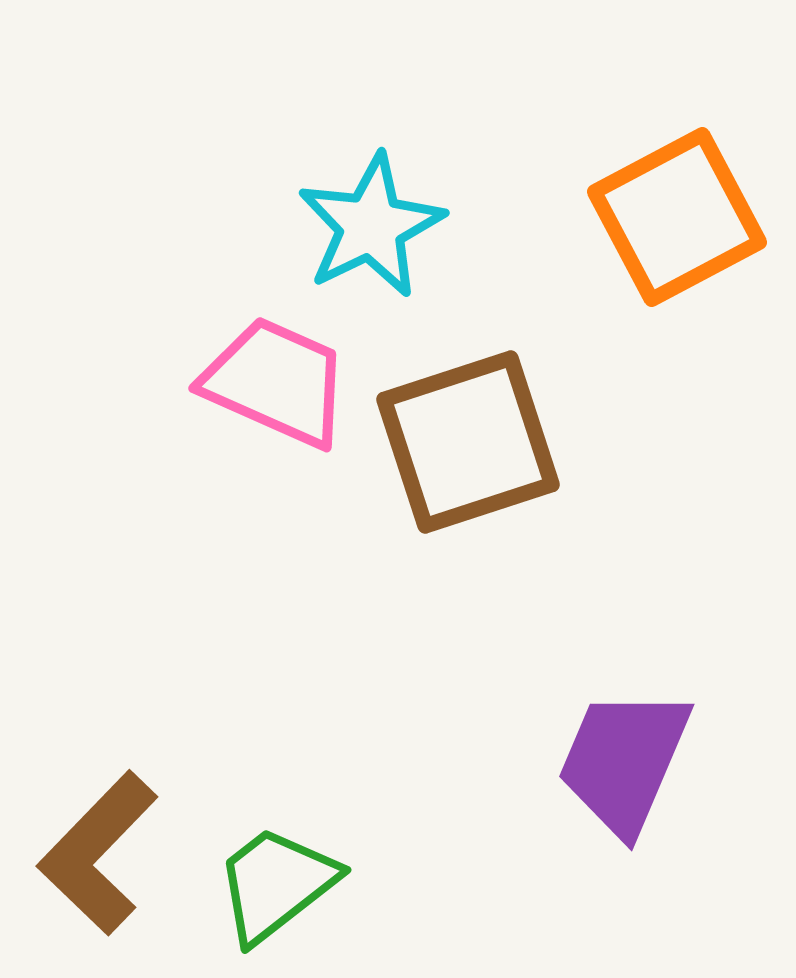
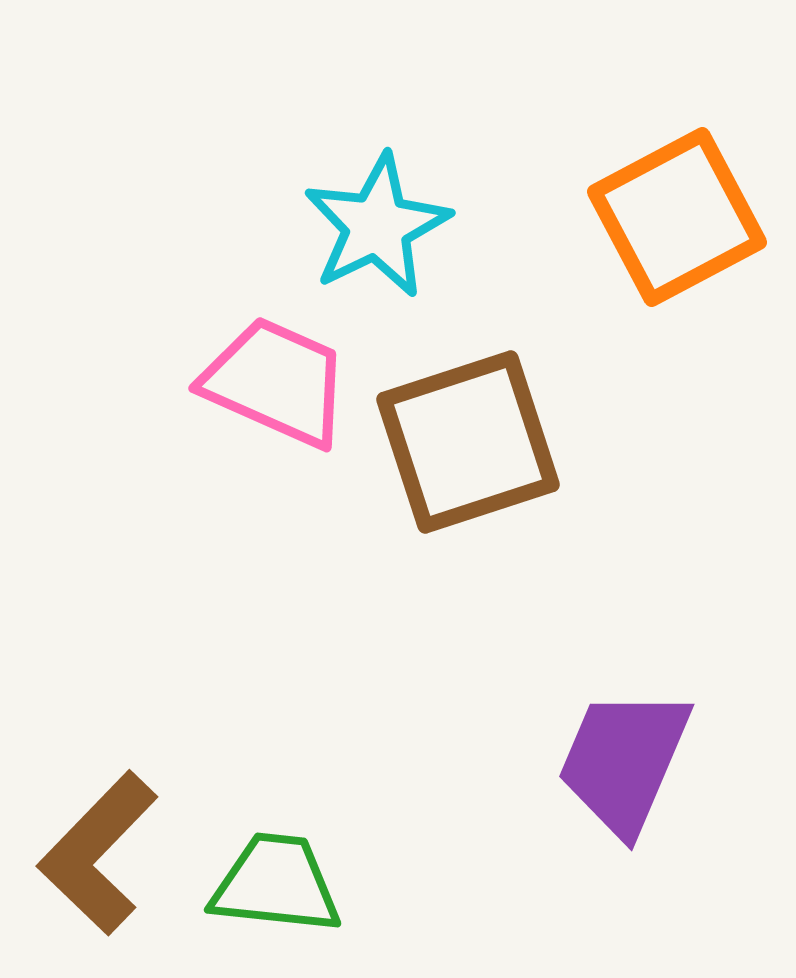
cyan star: moved 6 px right
green trapezoid: rotated 44 degrees clockwise
